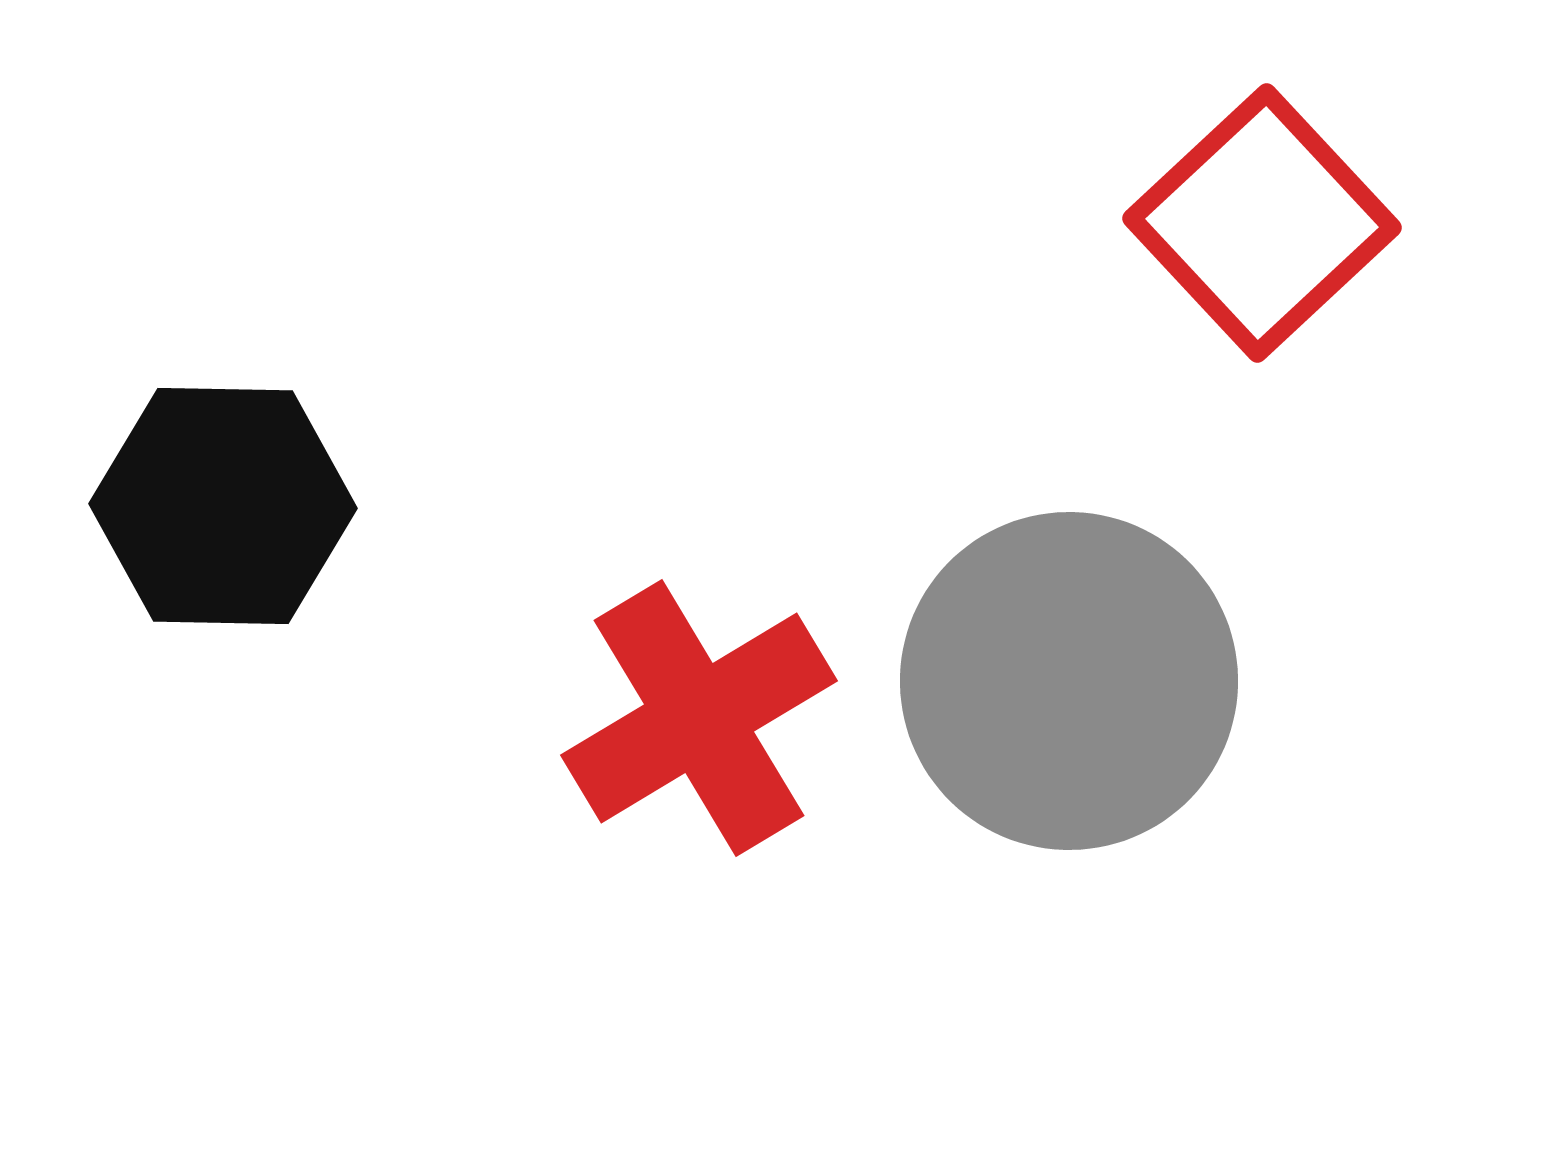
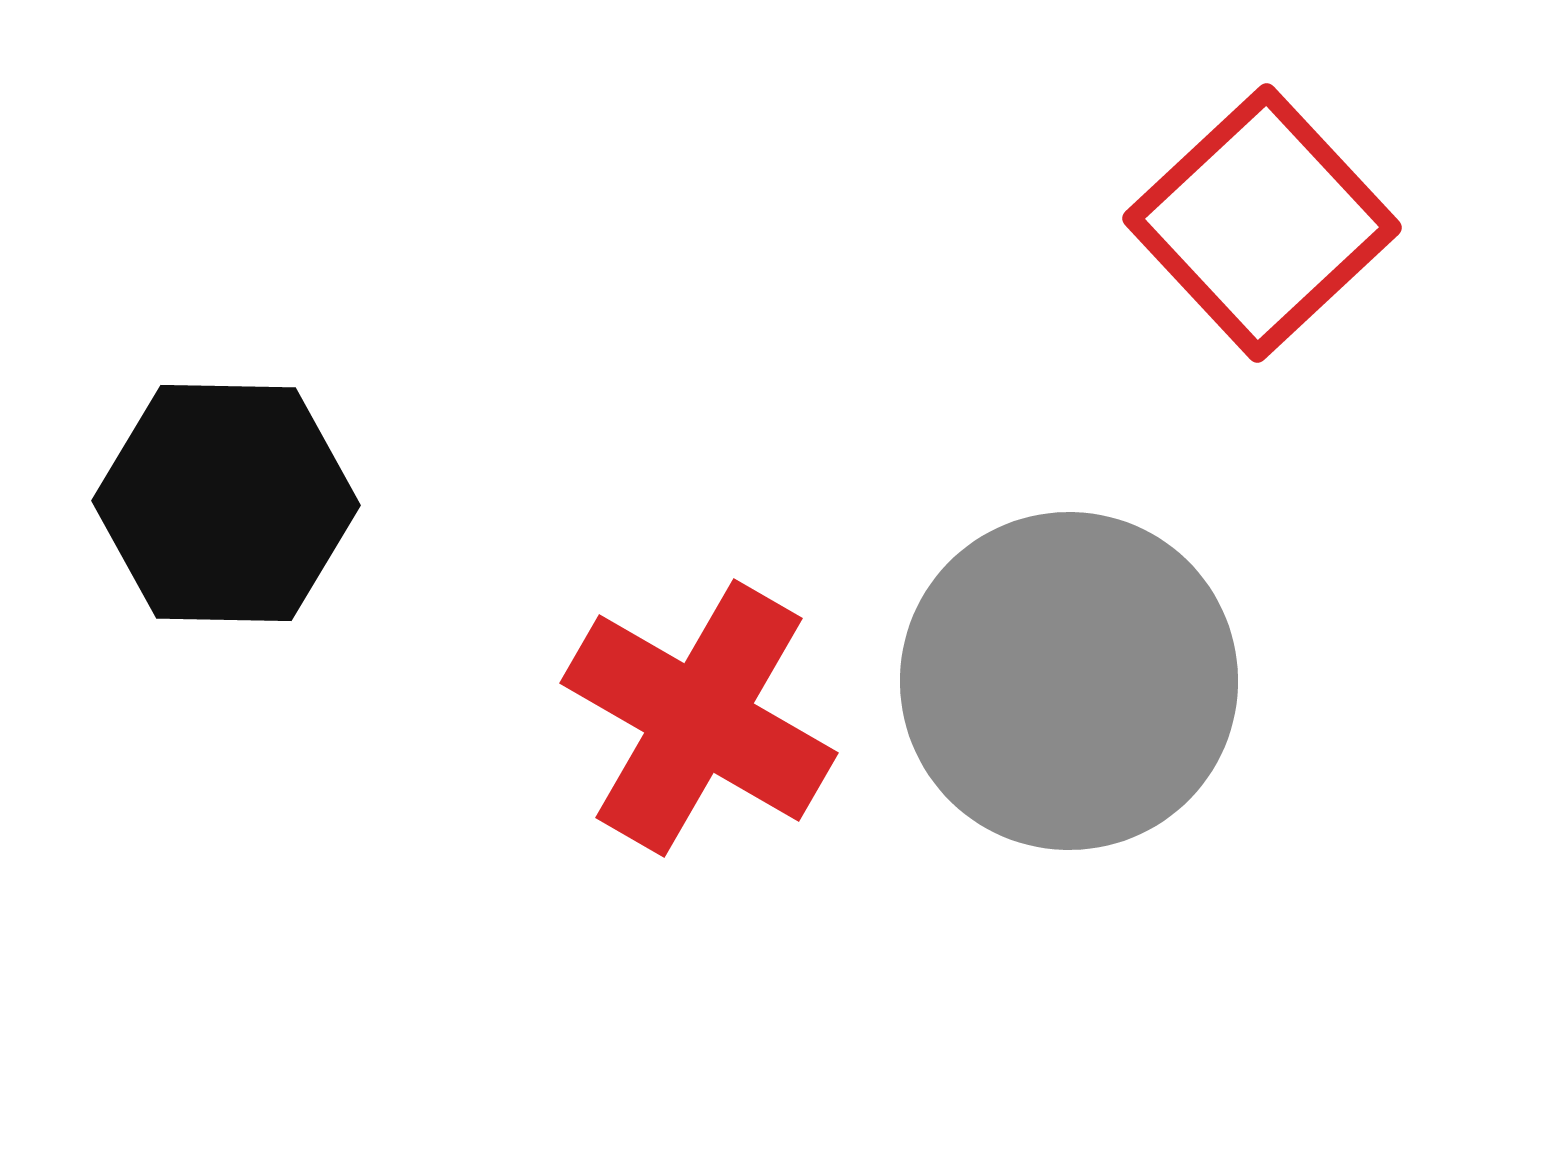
black hexagon: moved 3 px right, 3 px up
red cross: rotated 29 degrees counterclockwise
